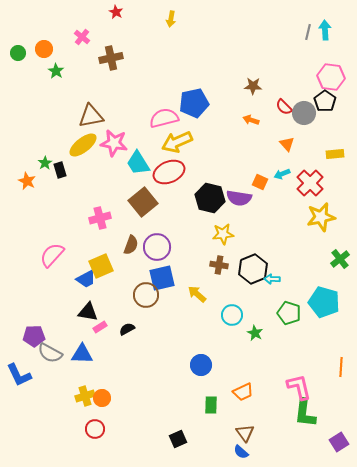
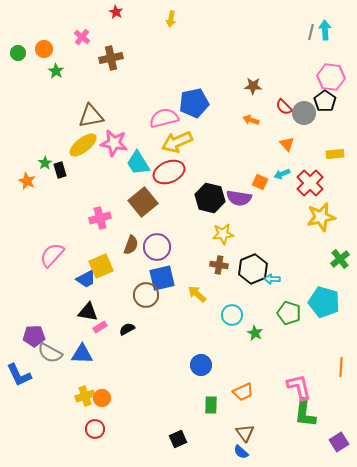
gray line at (308, 32): moved 3 px right
